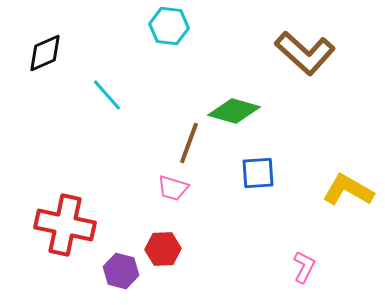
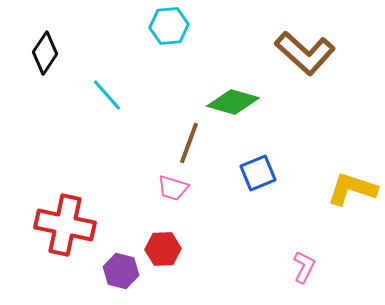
cyan hexagon: rotated 12 degrees counterclockwise
black diamond: rotated 33 degrees counterclockwise
green diamond: moved 1 px left, 9 px up
blue square: rotated 18 degrees counterclockwise
yellow L-shape: moved 4 px right, 1 px up; rotated 12 degrees counterclockwise
